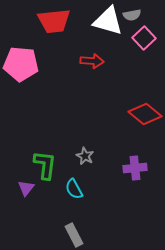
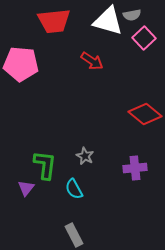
red arrow: rotated 30 degrees clockwise
